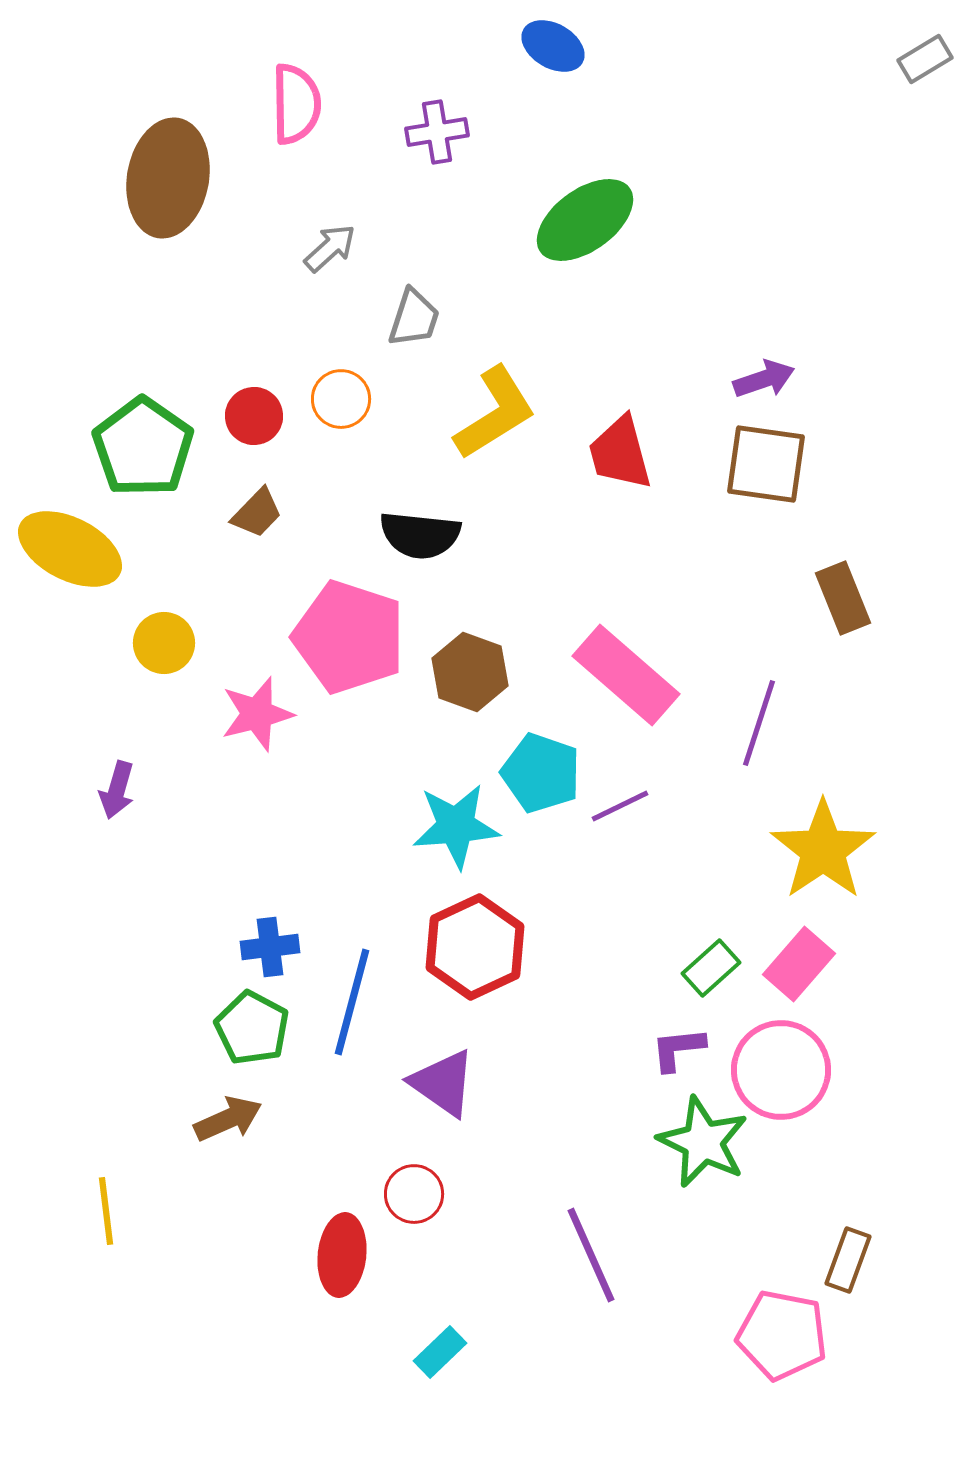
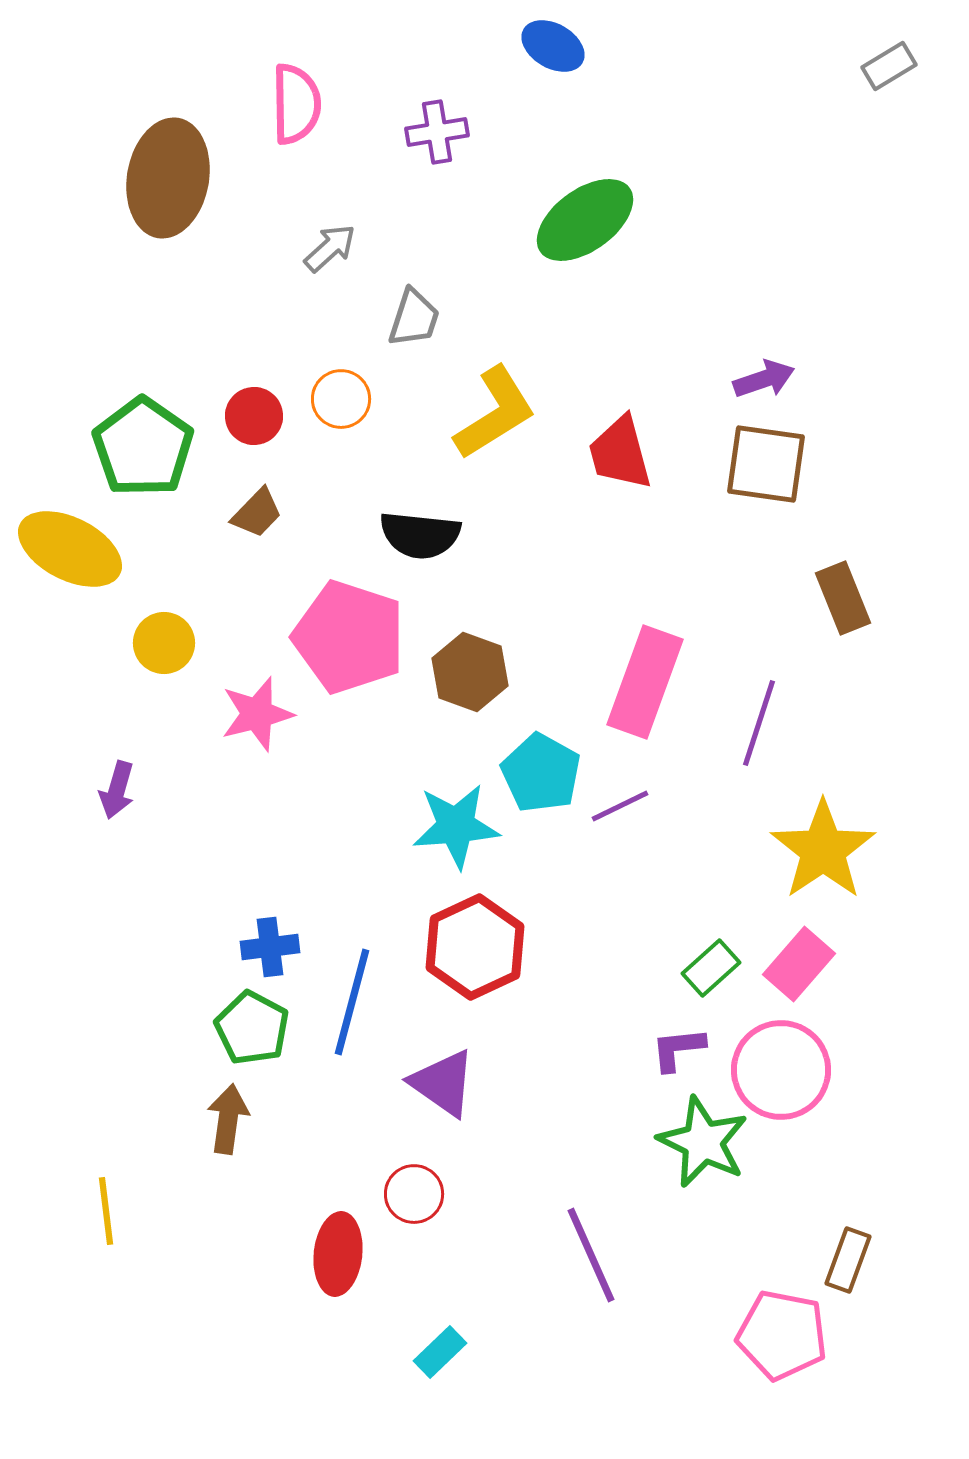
gray rectangle at (925, 59): moved 36 px left, 7 px down
pink rectangle at (626, 675): moved 19 px right, 7 px down; rotated 69 degrees clockwise
cyan pentagon at (541, 773): rotated 10 degrees clockwise
brown arrow at (228, 1119): rotated 58 degrees counterclockwise
red ellipse at (342, 1255): moved 4 px left, 1 px up
